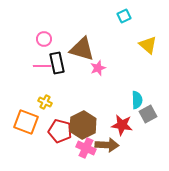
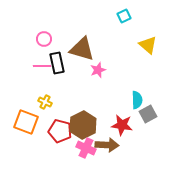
pink star: moved 2 px down
